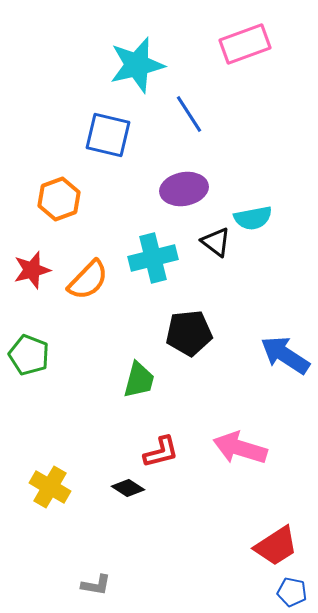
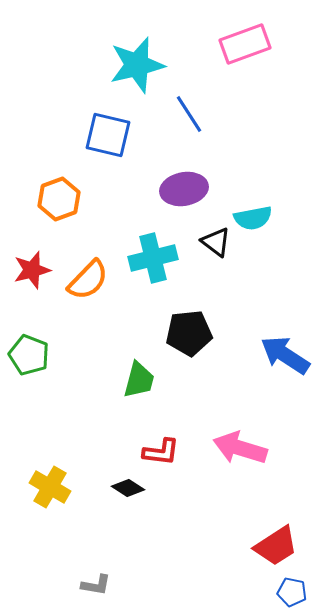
red L-shape: rotated 21 degrees clockwise
